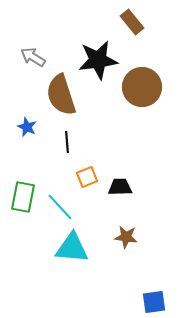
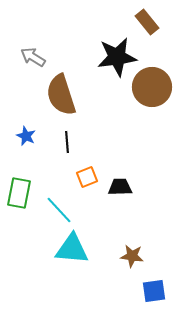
brown rectangle: moved 15 px right
black star: moved 19 px right, 3 px up
brown circle: moved 10 px right
blue star: moved 1 px left, 9 px down
green rectangle: moved 4 px left, 4 px up
cyan line: moved 1 px left, 3 px down
brown star: moved 6 px right, 19 px down
cyan triangle: moved 1 px down
blue square: moved 11 px up
